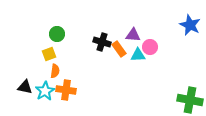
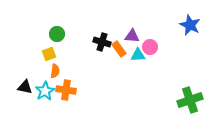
purple triangle: moved 1 px left, 1 px down
green cross: rotated 30 degrees counterclockwise
